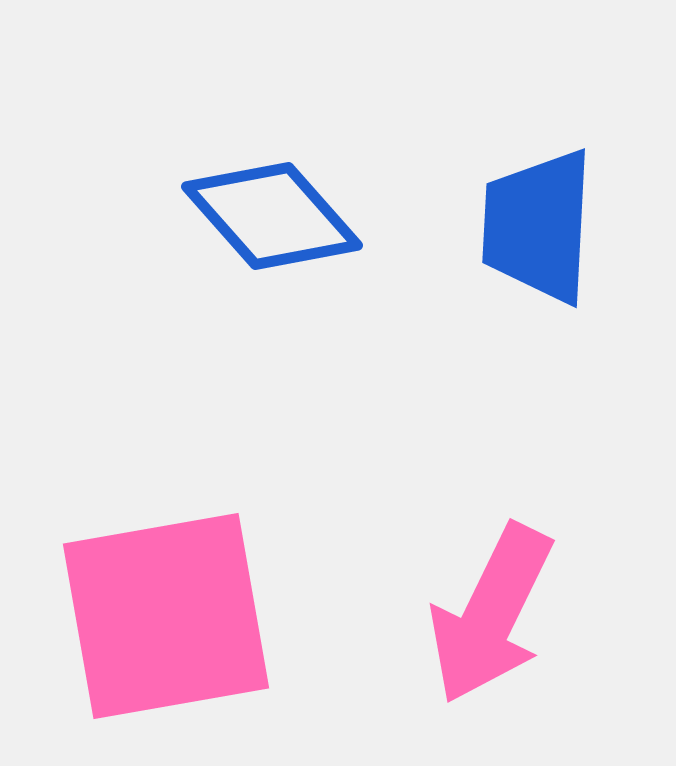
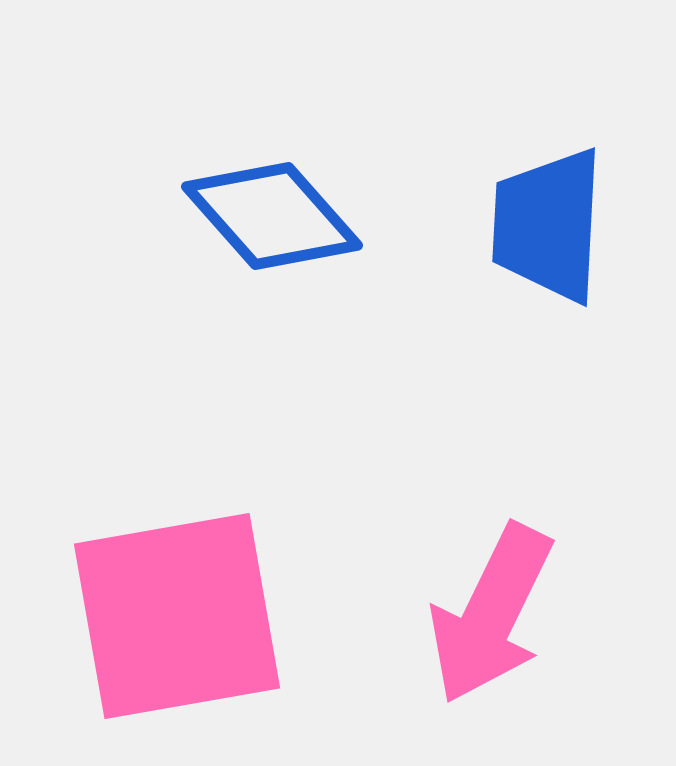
blue trapezoid: moved 10 px right, 1 px up
pink square: moved 11 px right
